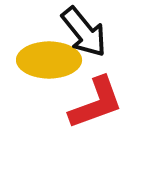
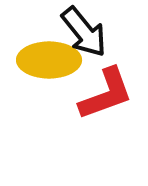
red L-shape: moved 10 px right, 9 px up
